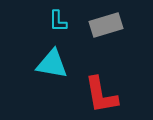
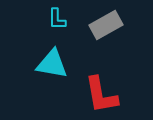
cyan L-shape: moved 1 px left, 2 px up
gray rectangle: rotated 12 degrees counterclockwise
